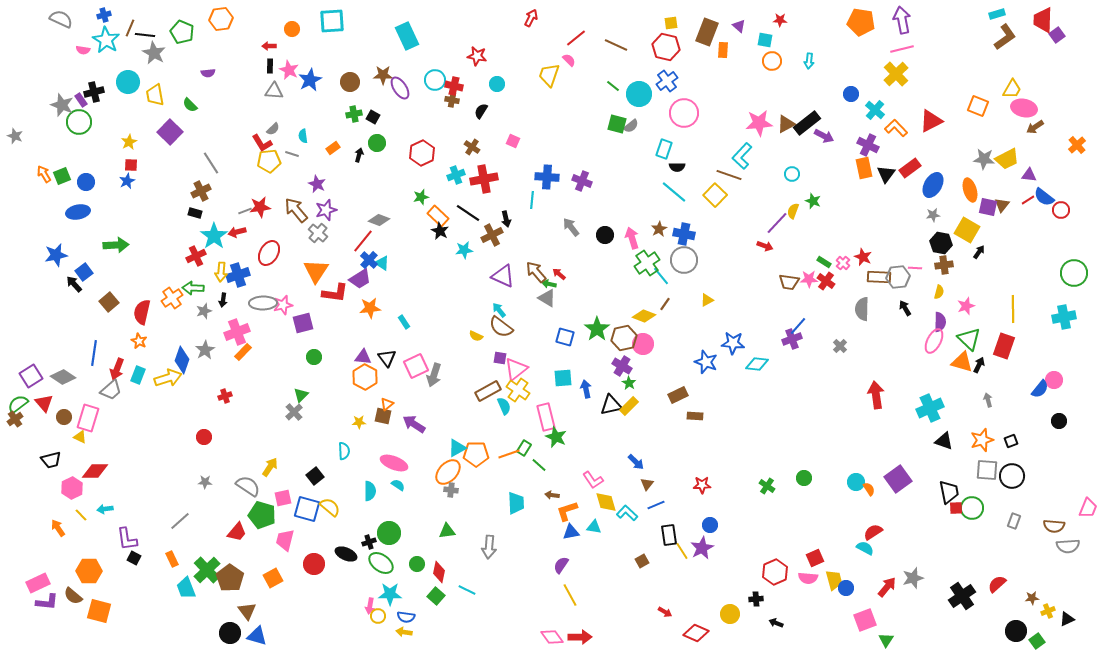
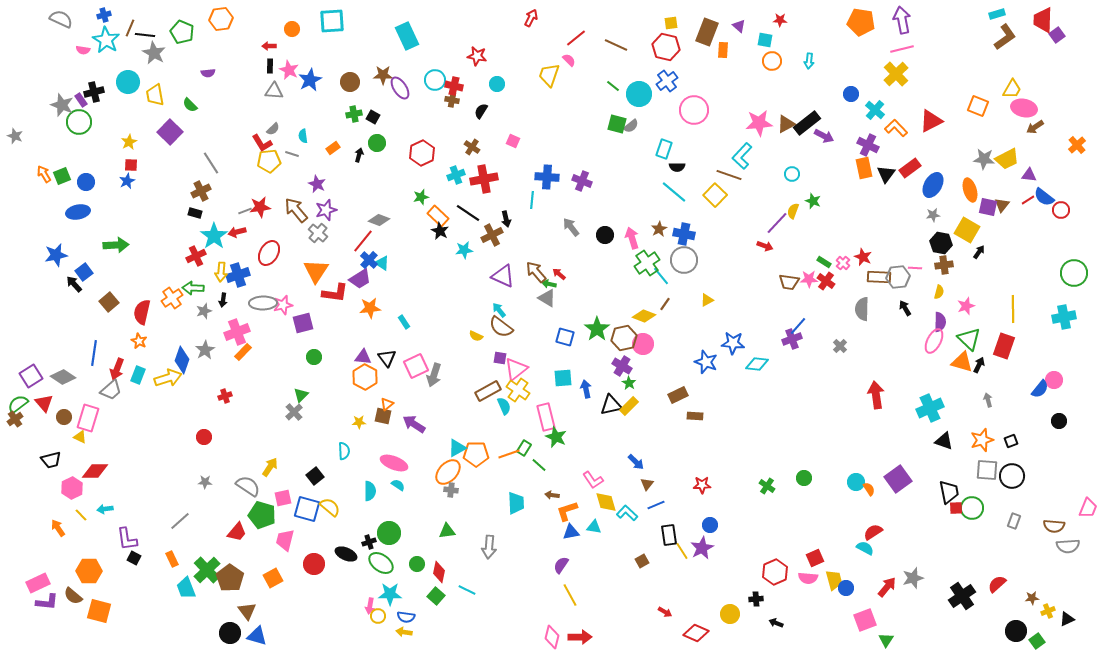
pink circle at (684, 113): moved 10 px right, 3 px up
pink diamond at (552, 637): rotated 50 degrees clockwise
